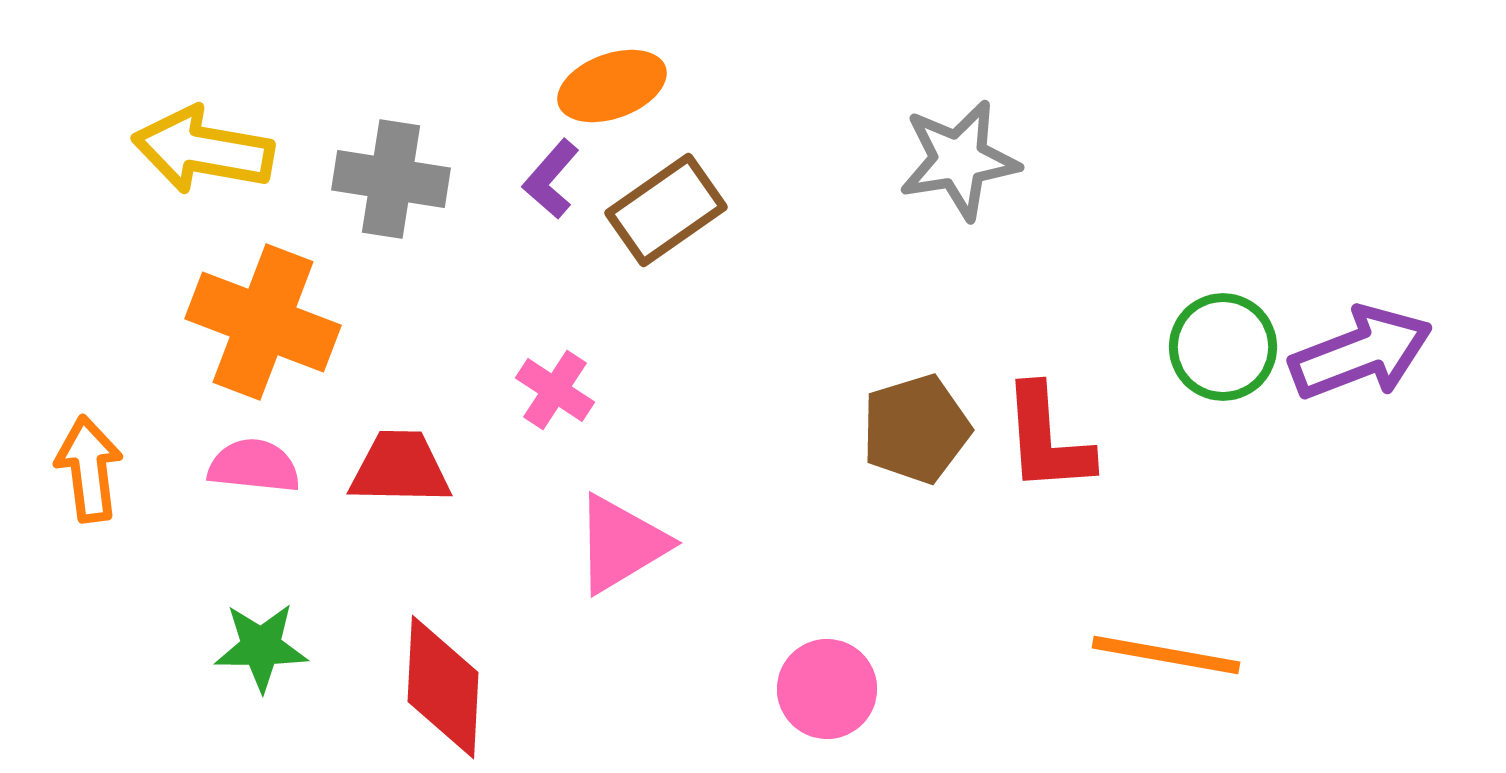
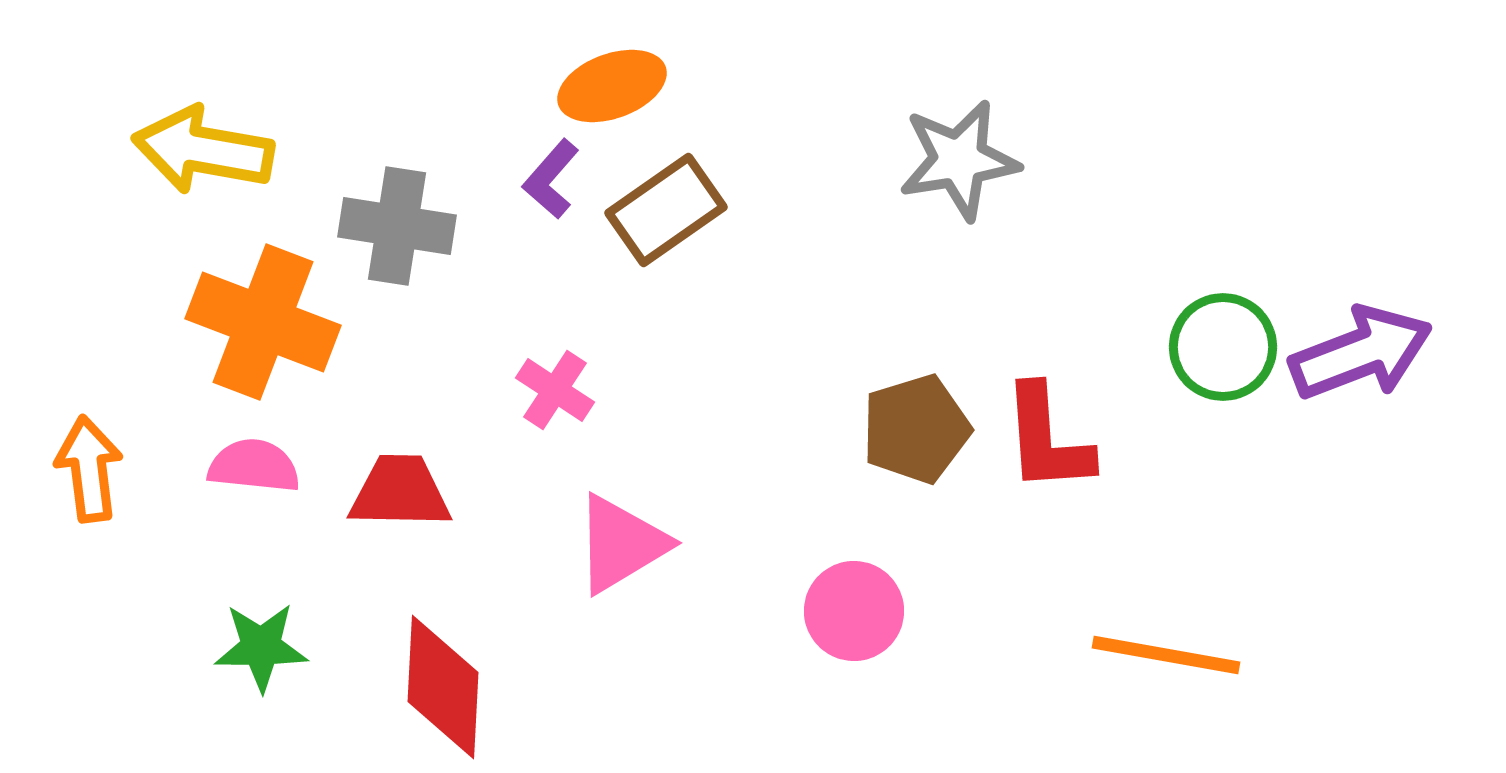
gray cross: moved 6 px right, 47 px down
red trapezoid: moved 24 px down
pink circle: moved 27 px right, 78 px up
